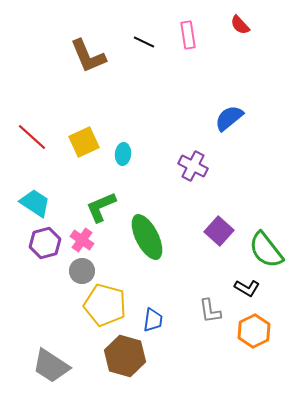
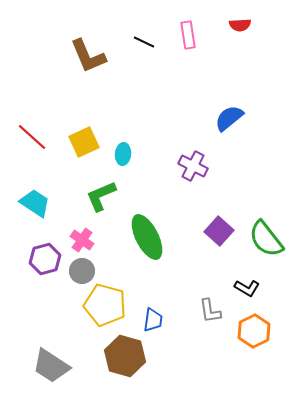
red semicircle: rotated 50 degrees counterclockwise
green L-shape: moved 11 px up
purple hexagon: moved 16 px down
green semicircle: moved 11 px up
